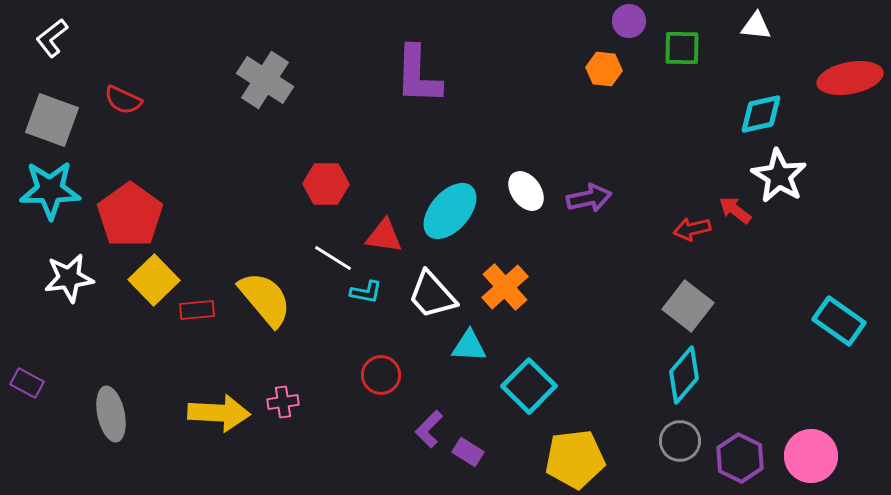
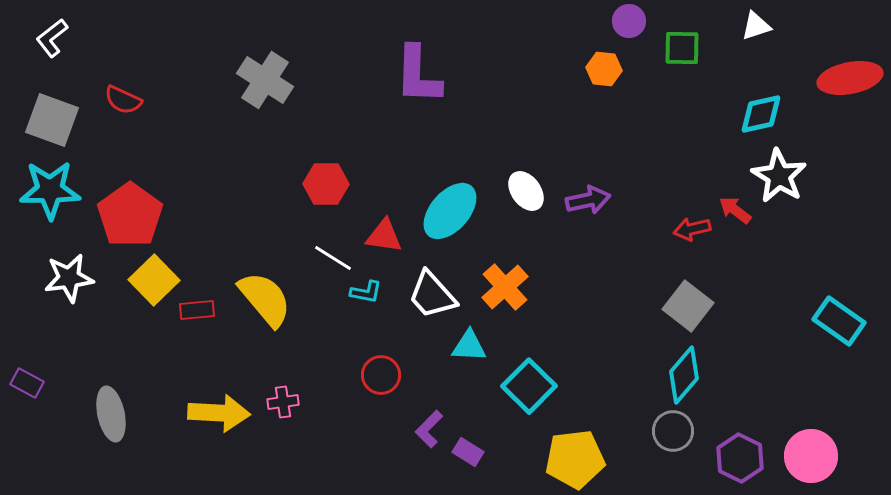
white triangle at (756, 26): rotated 24 degrees counterclockwise
purple arrow at (589, 198): moved 1 px left, 2 px down
gray circle at (680, 441): moved 7 px left, 10 px up
